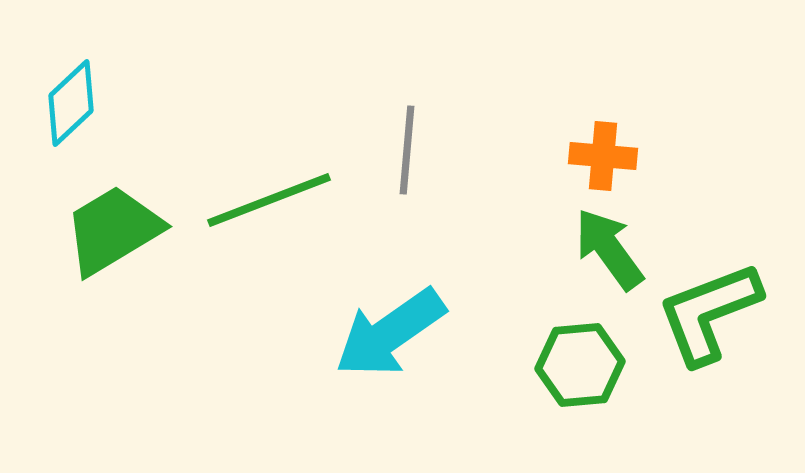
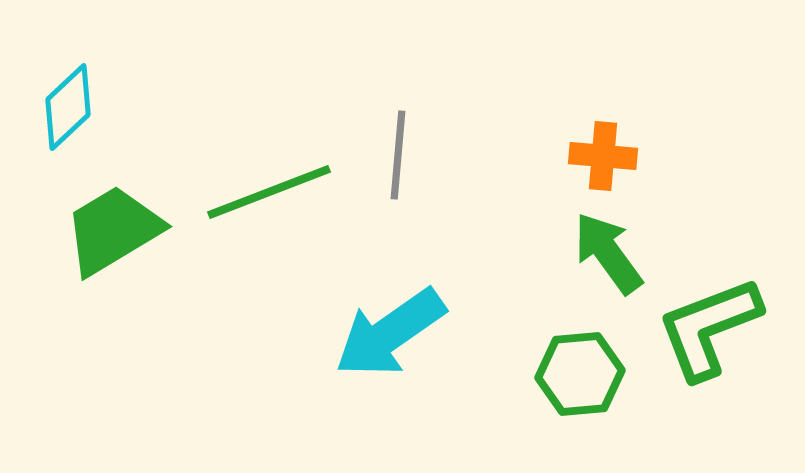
cyan diamond: moved 3 px left, 4 px down
gray line: moved 9 px left, 5 px down
green line: moved 8 px up
green arrow: moved 1 px left, 4 px down
green L-shape: moved 15 px down
green hexagon: moved 9 px down
